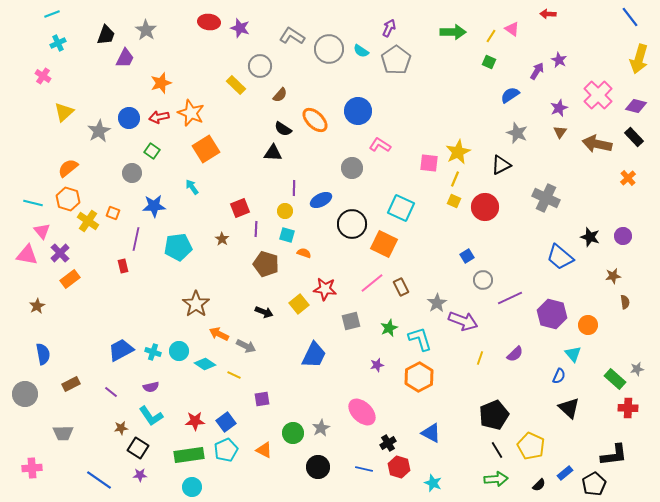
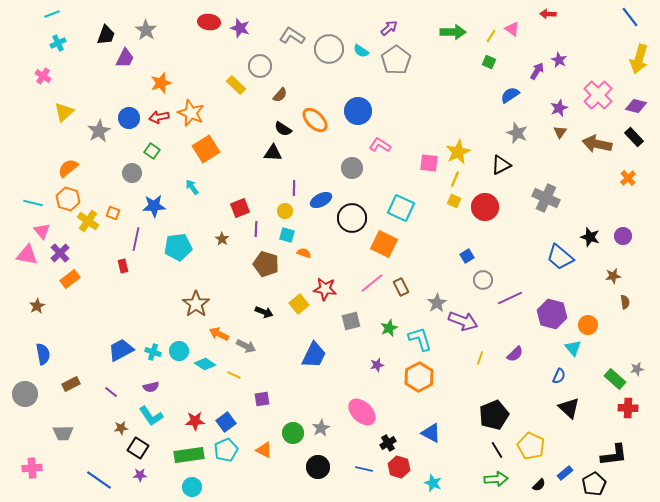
purple arrow at (389, 28): rotated 24 degrees clockwise
black circle at (352, 224): moved 6 px up
cyan triangle at (573, 354): moved 6 px up
